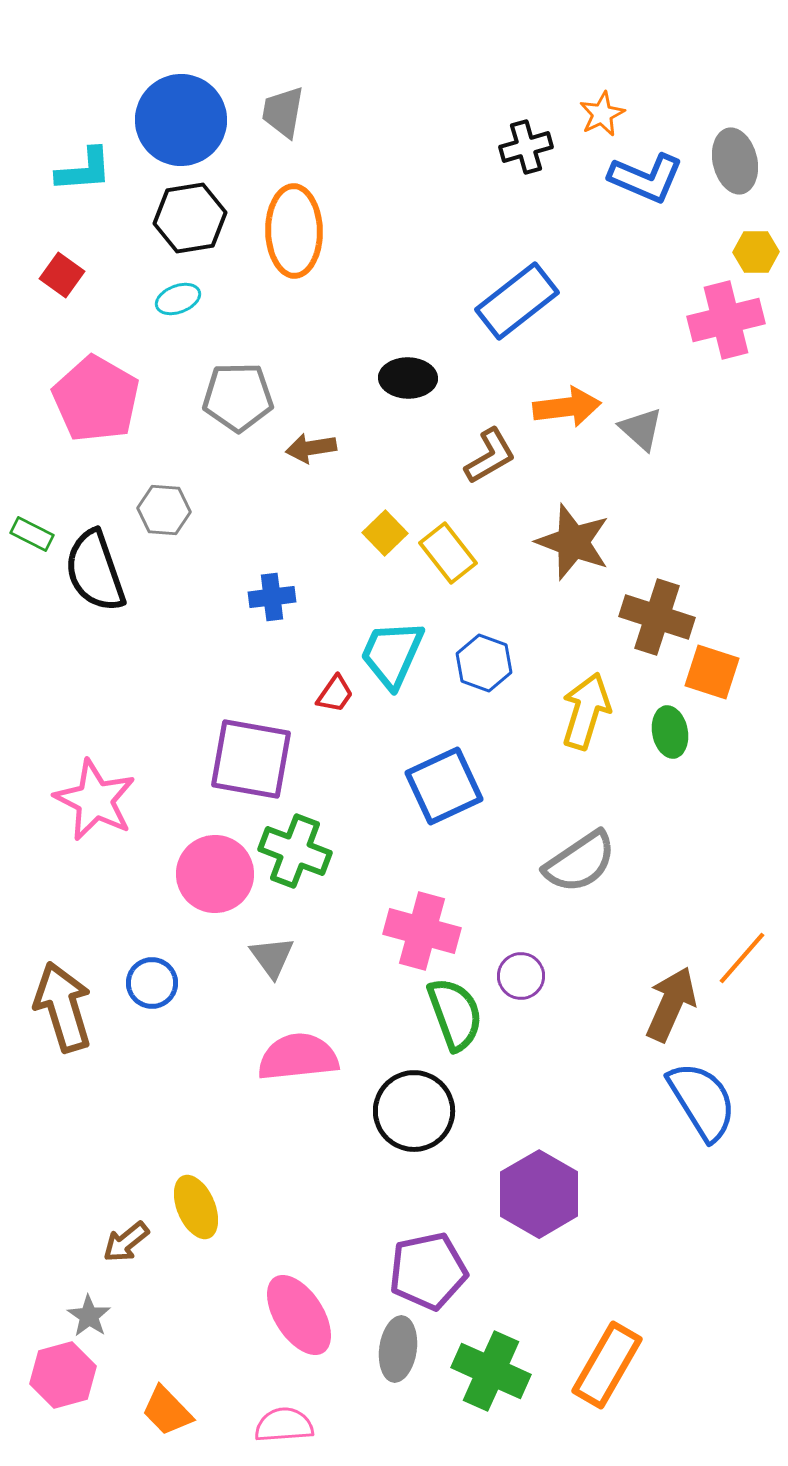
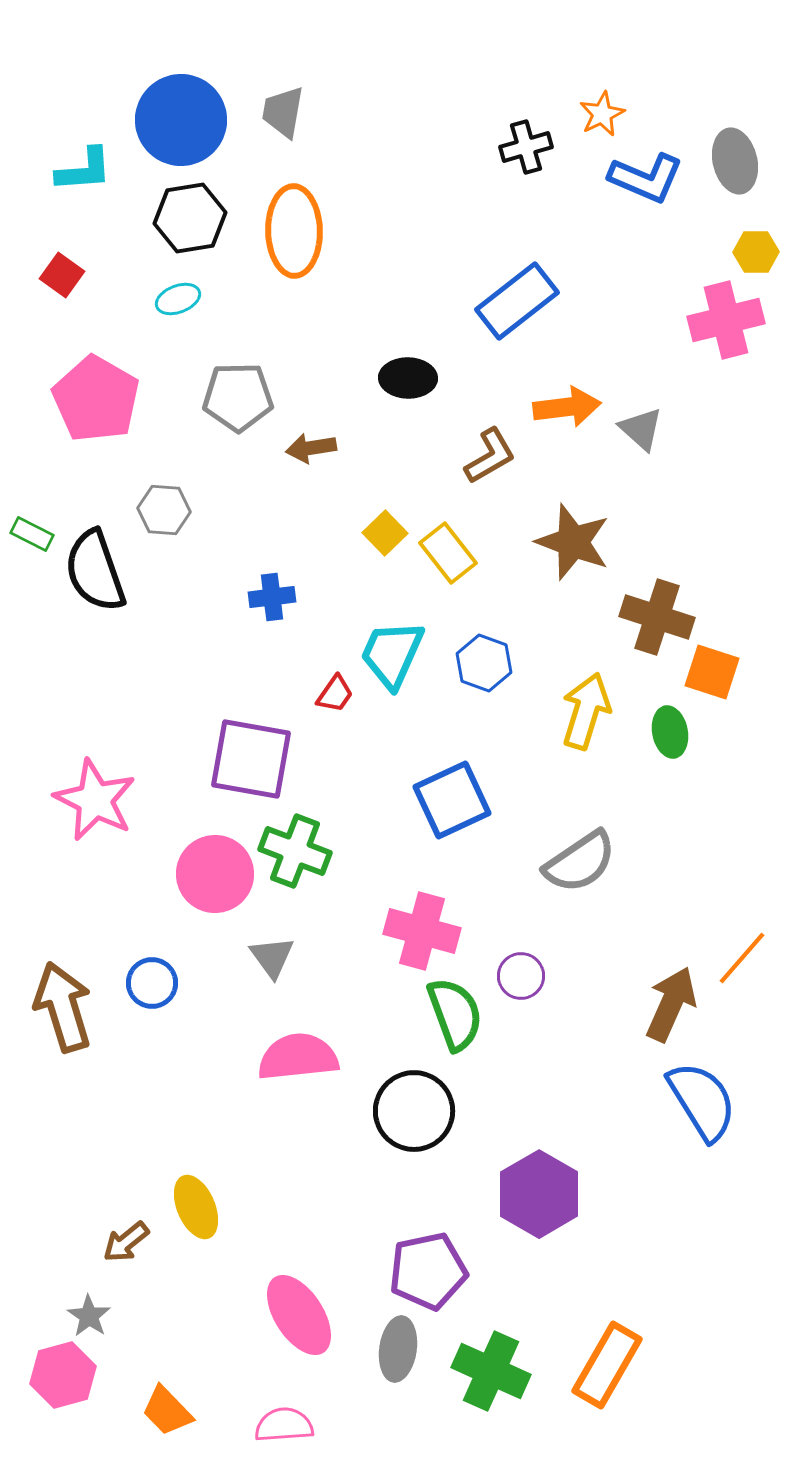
blue square at (444, 786): moved 8 px right, 14 px down
